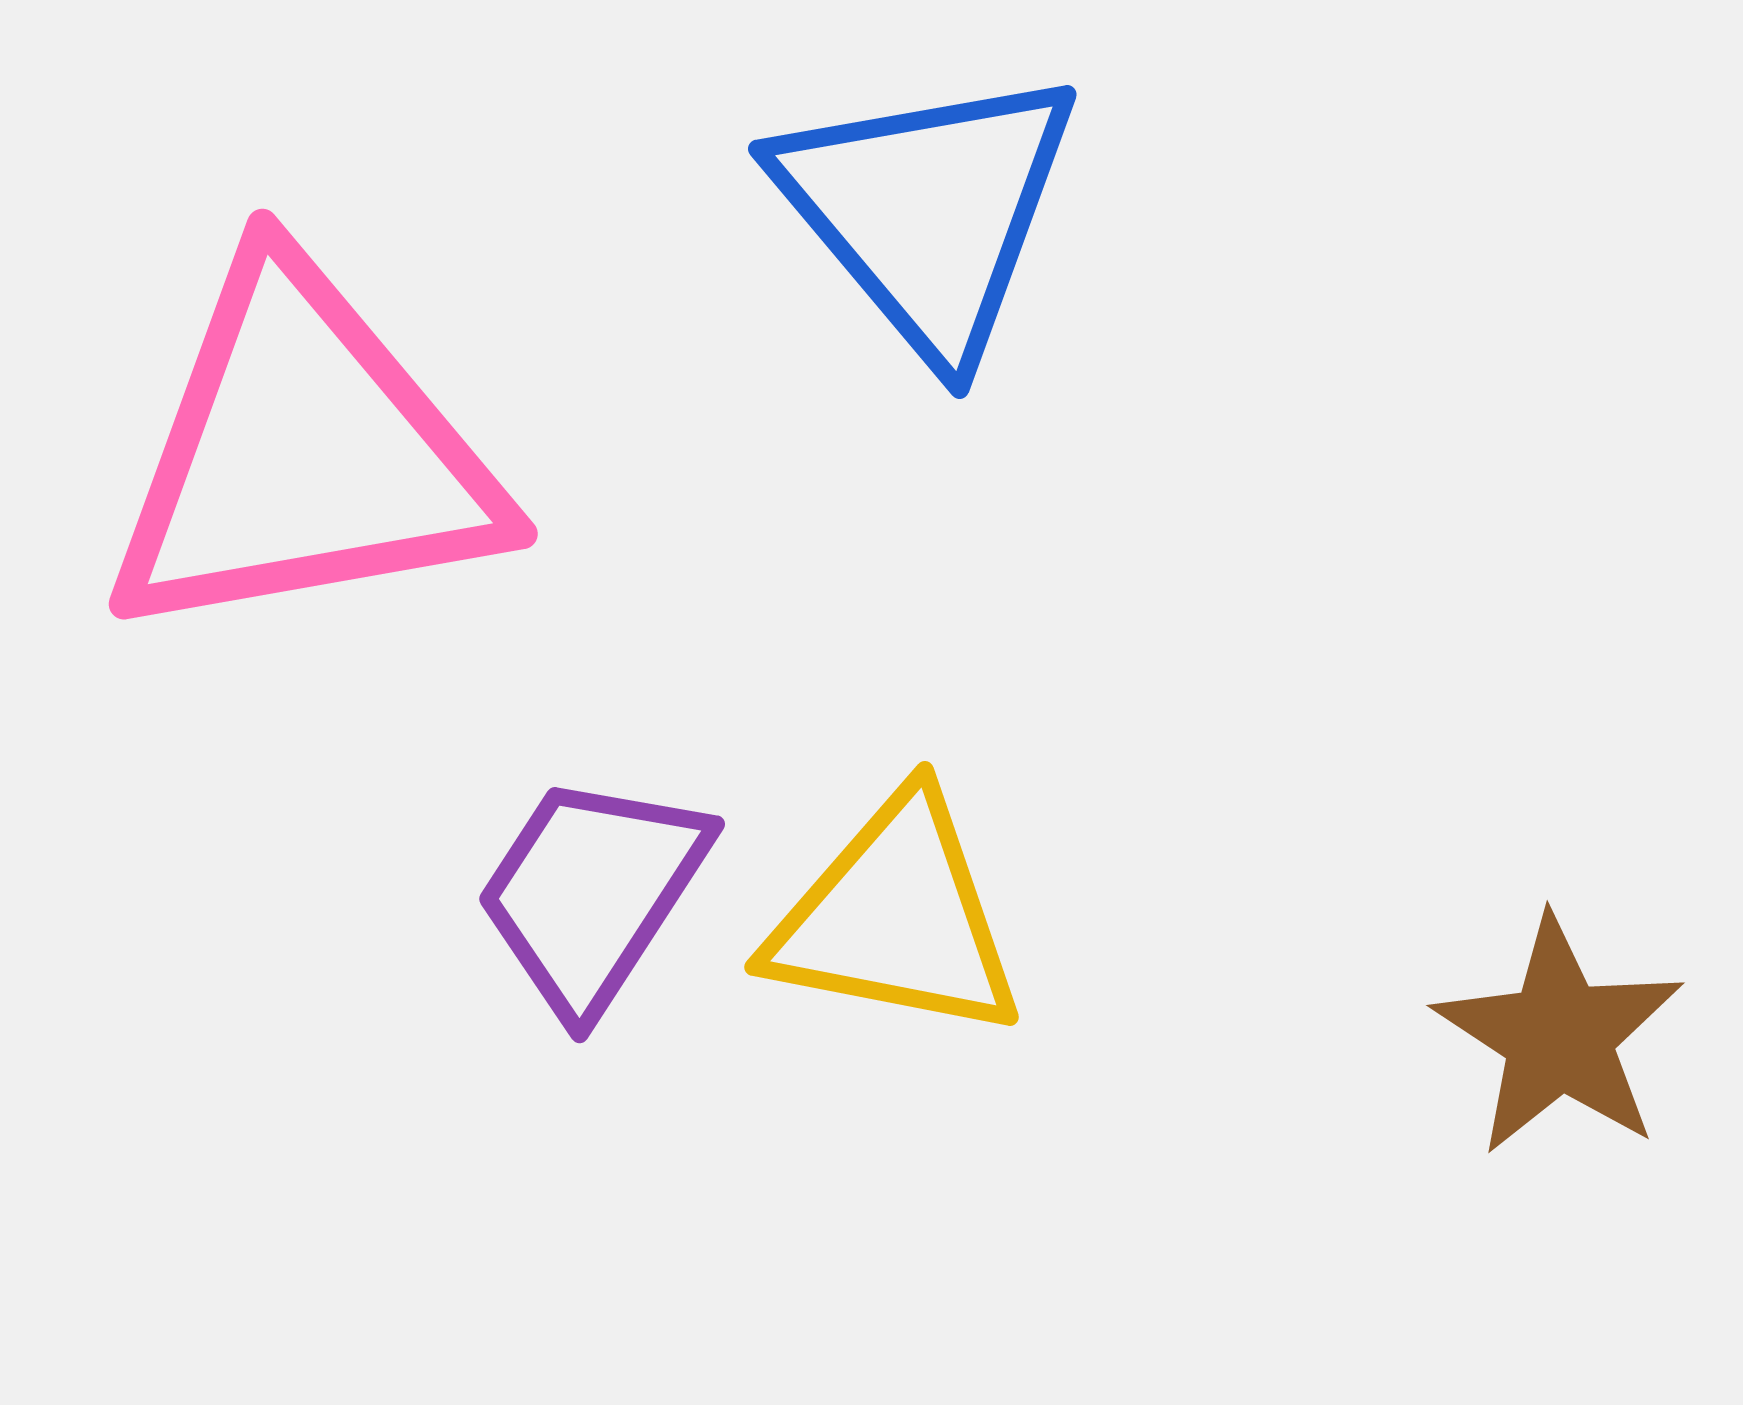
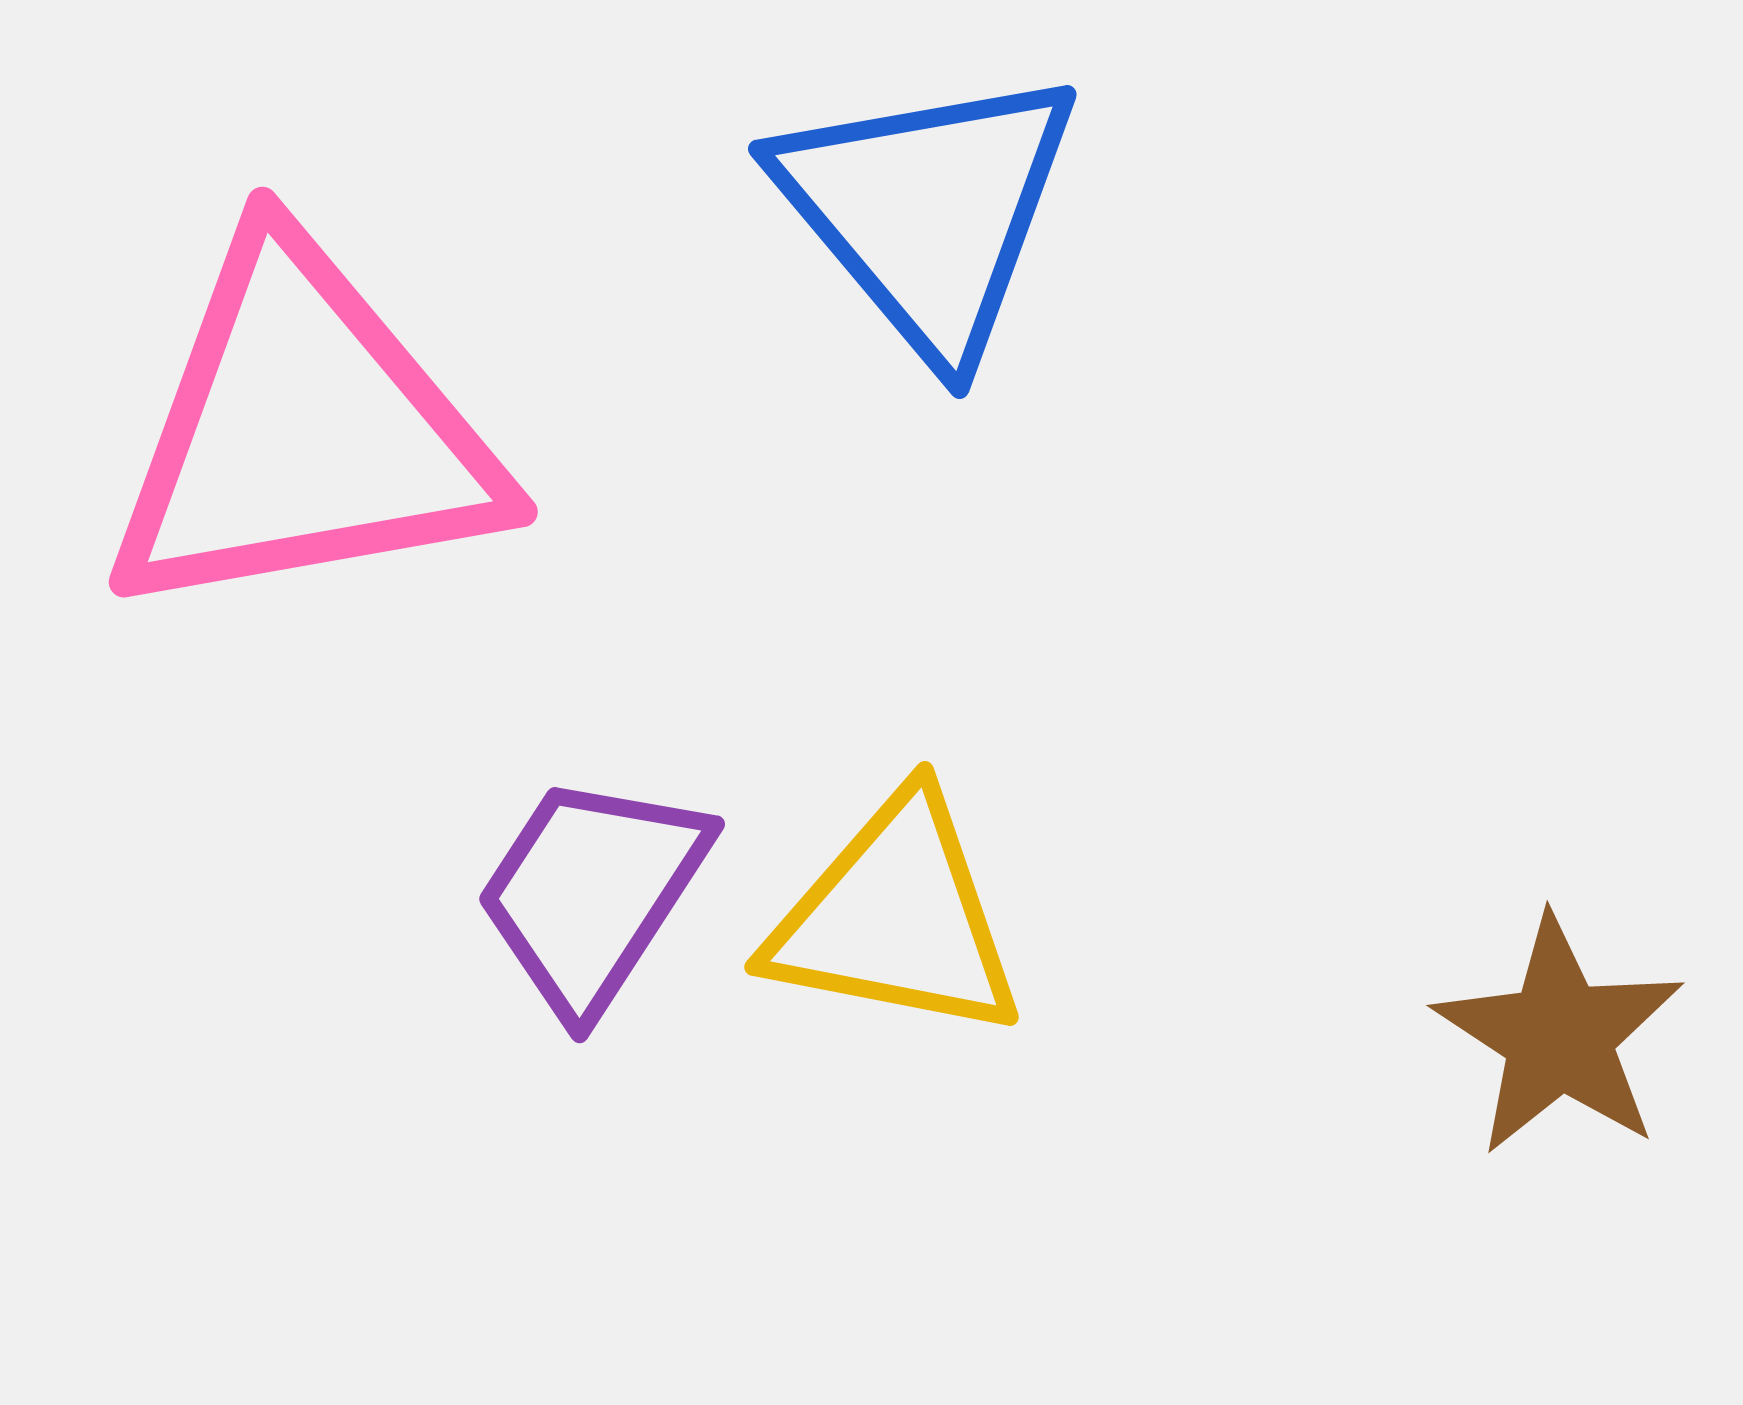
pink triangle: moved 22 px up
